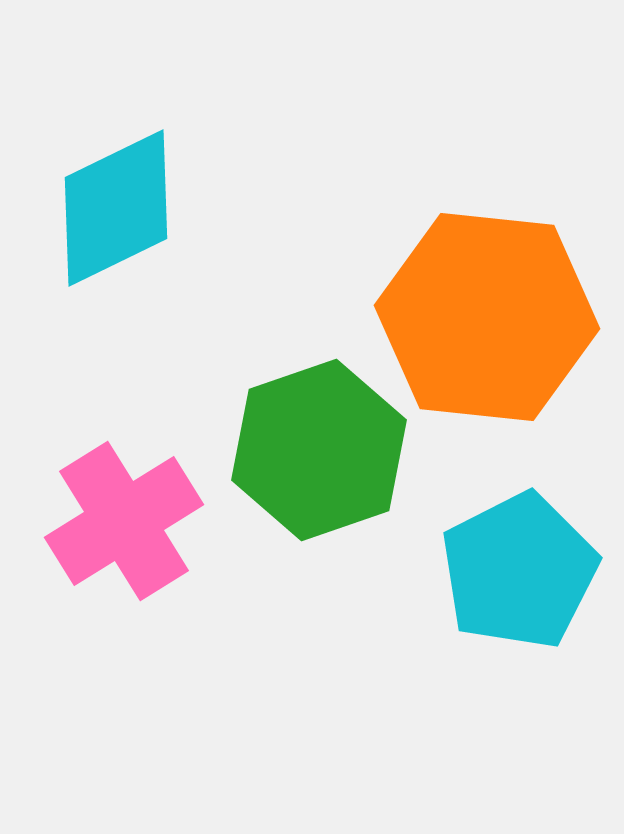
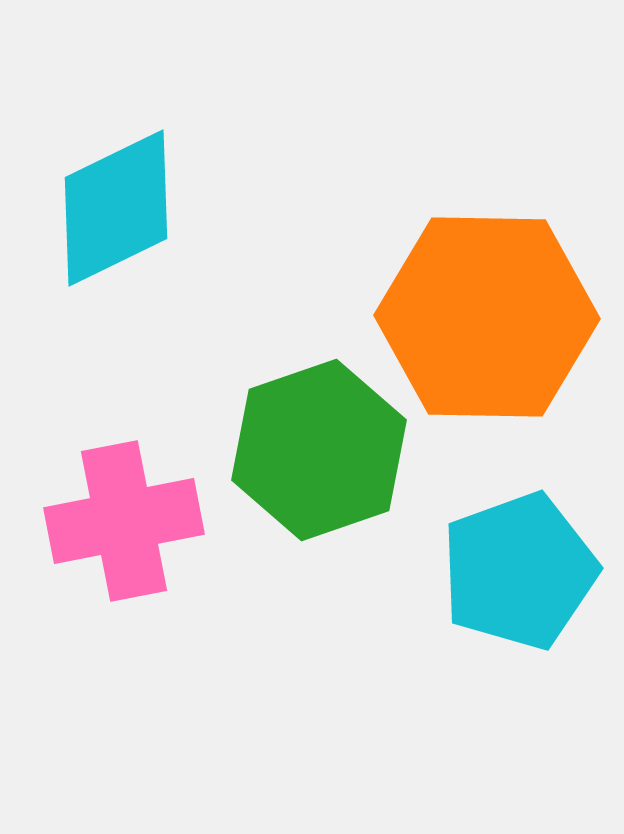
orange hexagon: rotated 5 degrees counterclockwise
pink cross: rotated 21 degrees clockwise
cyan pentagon: rotated 7 degrees clockwise
